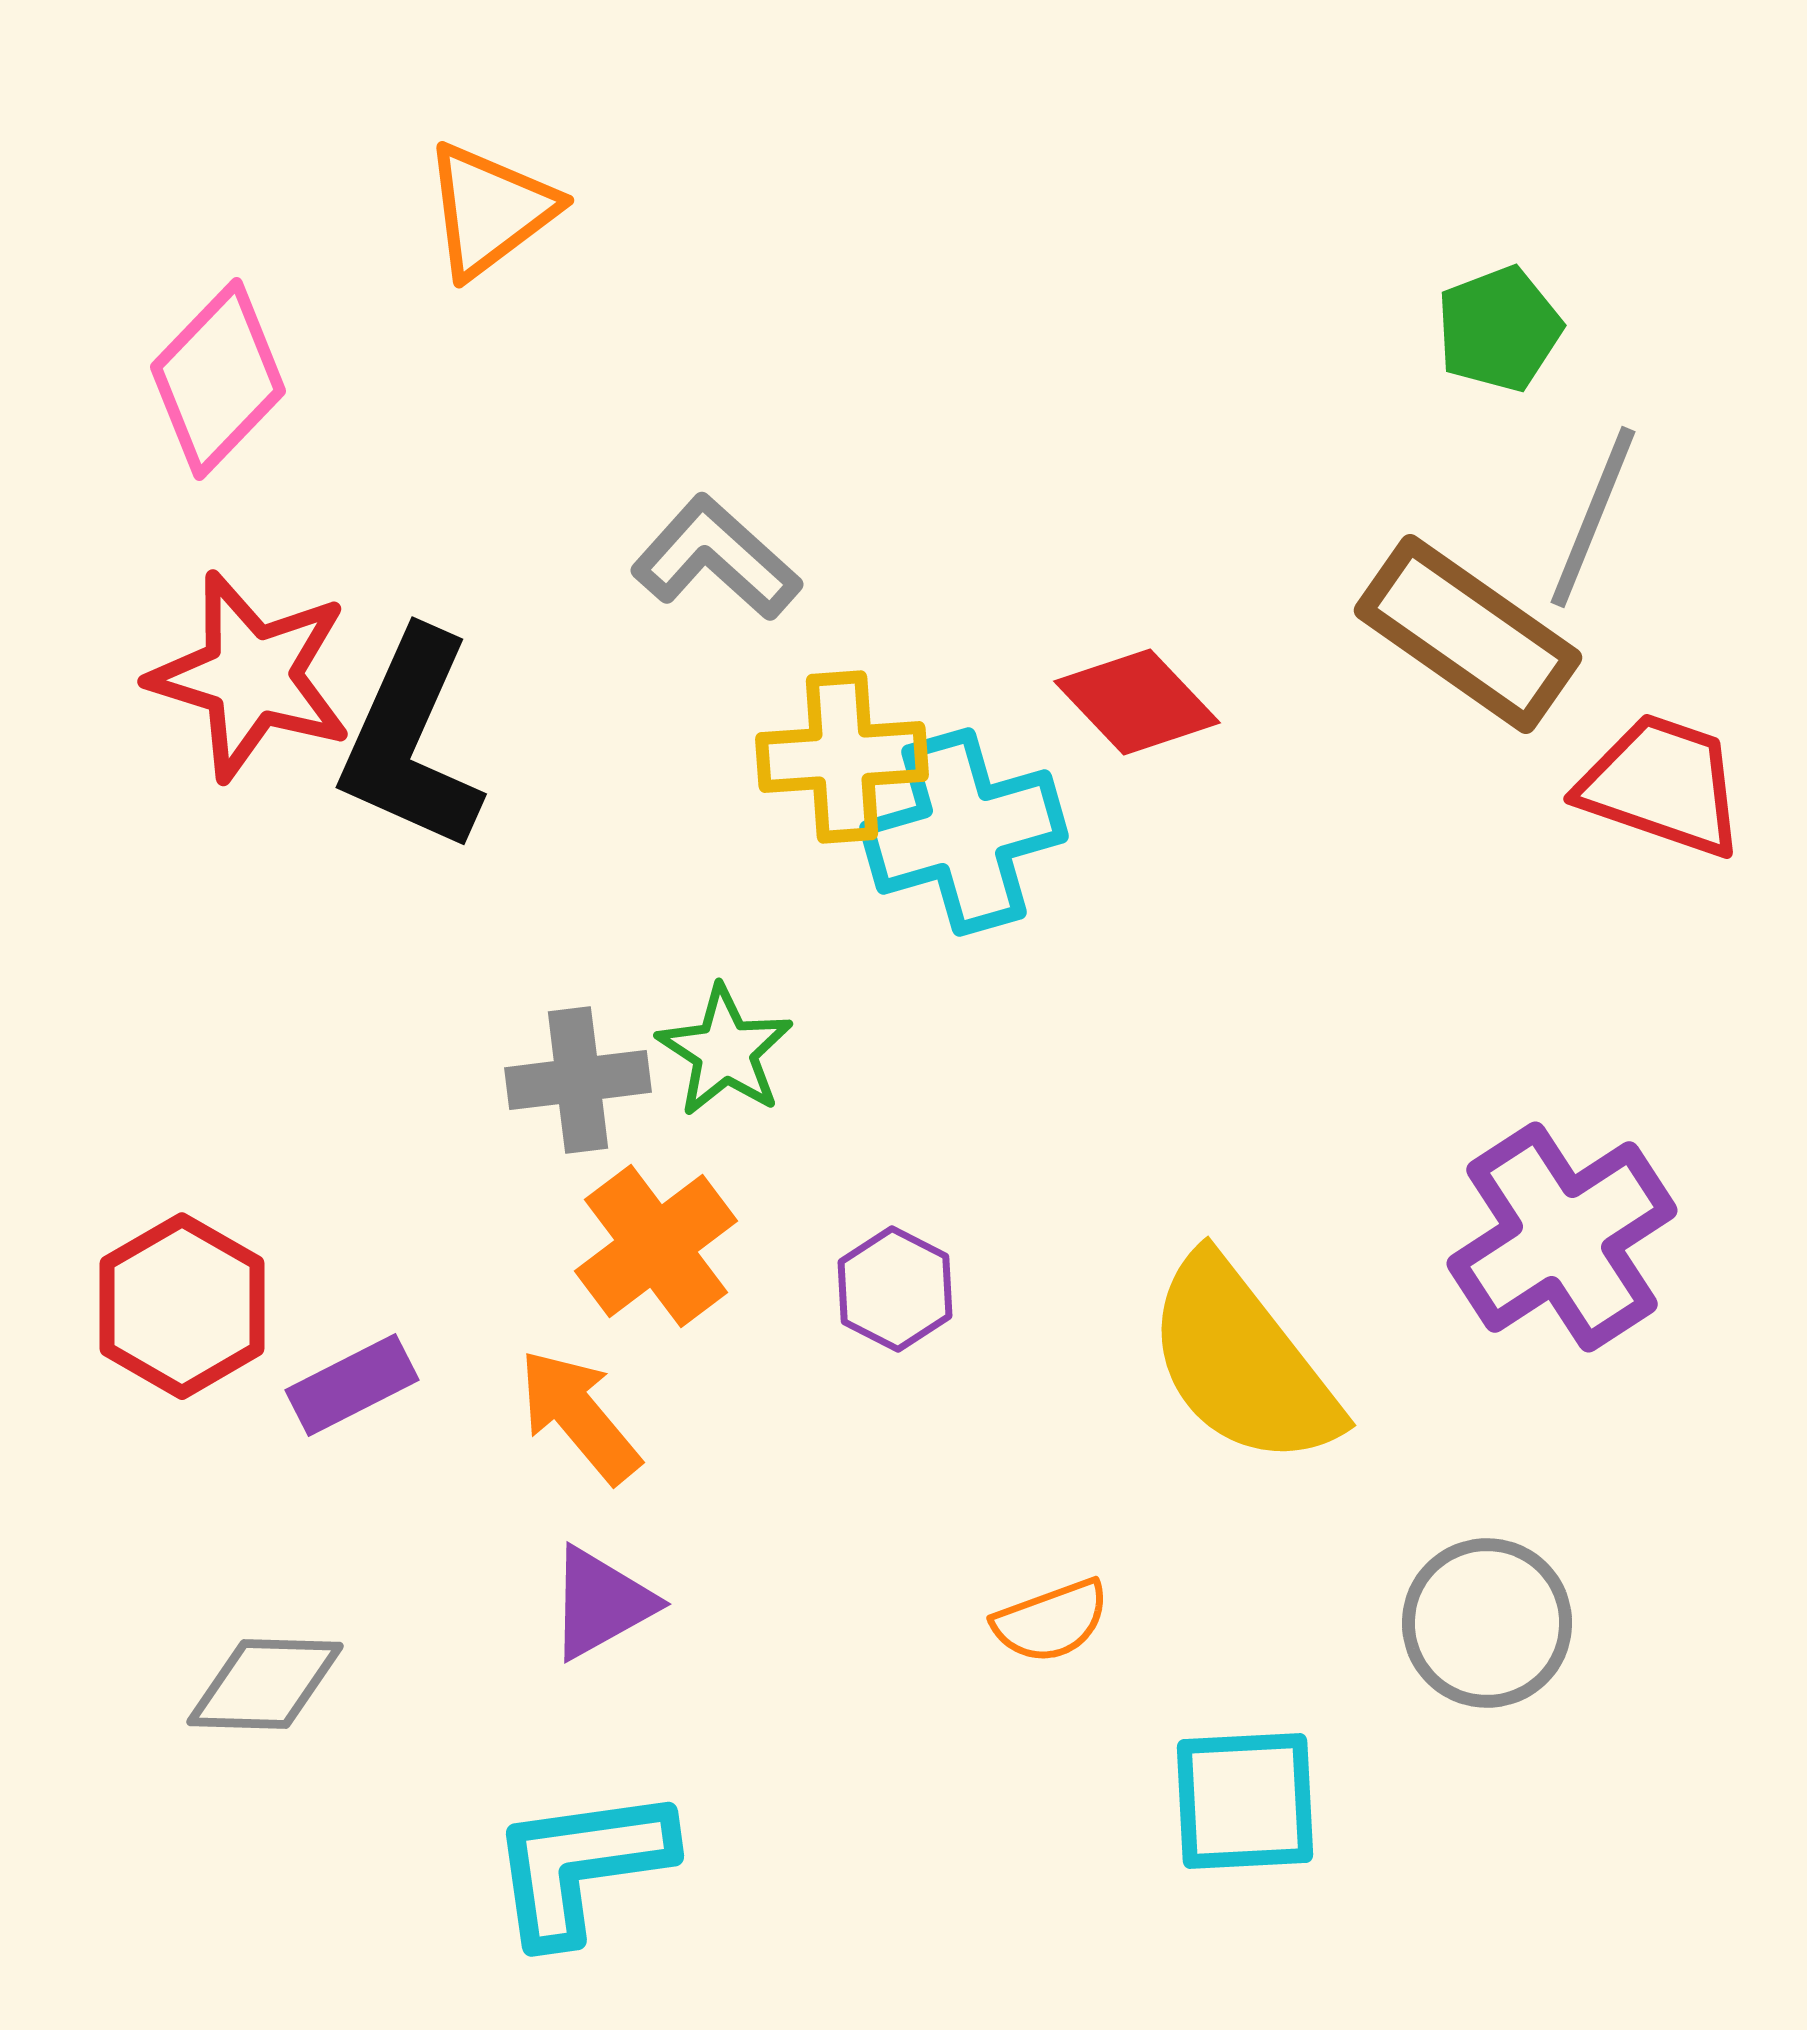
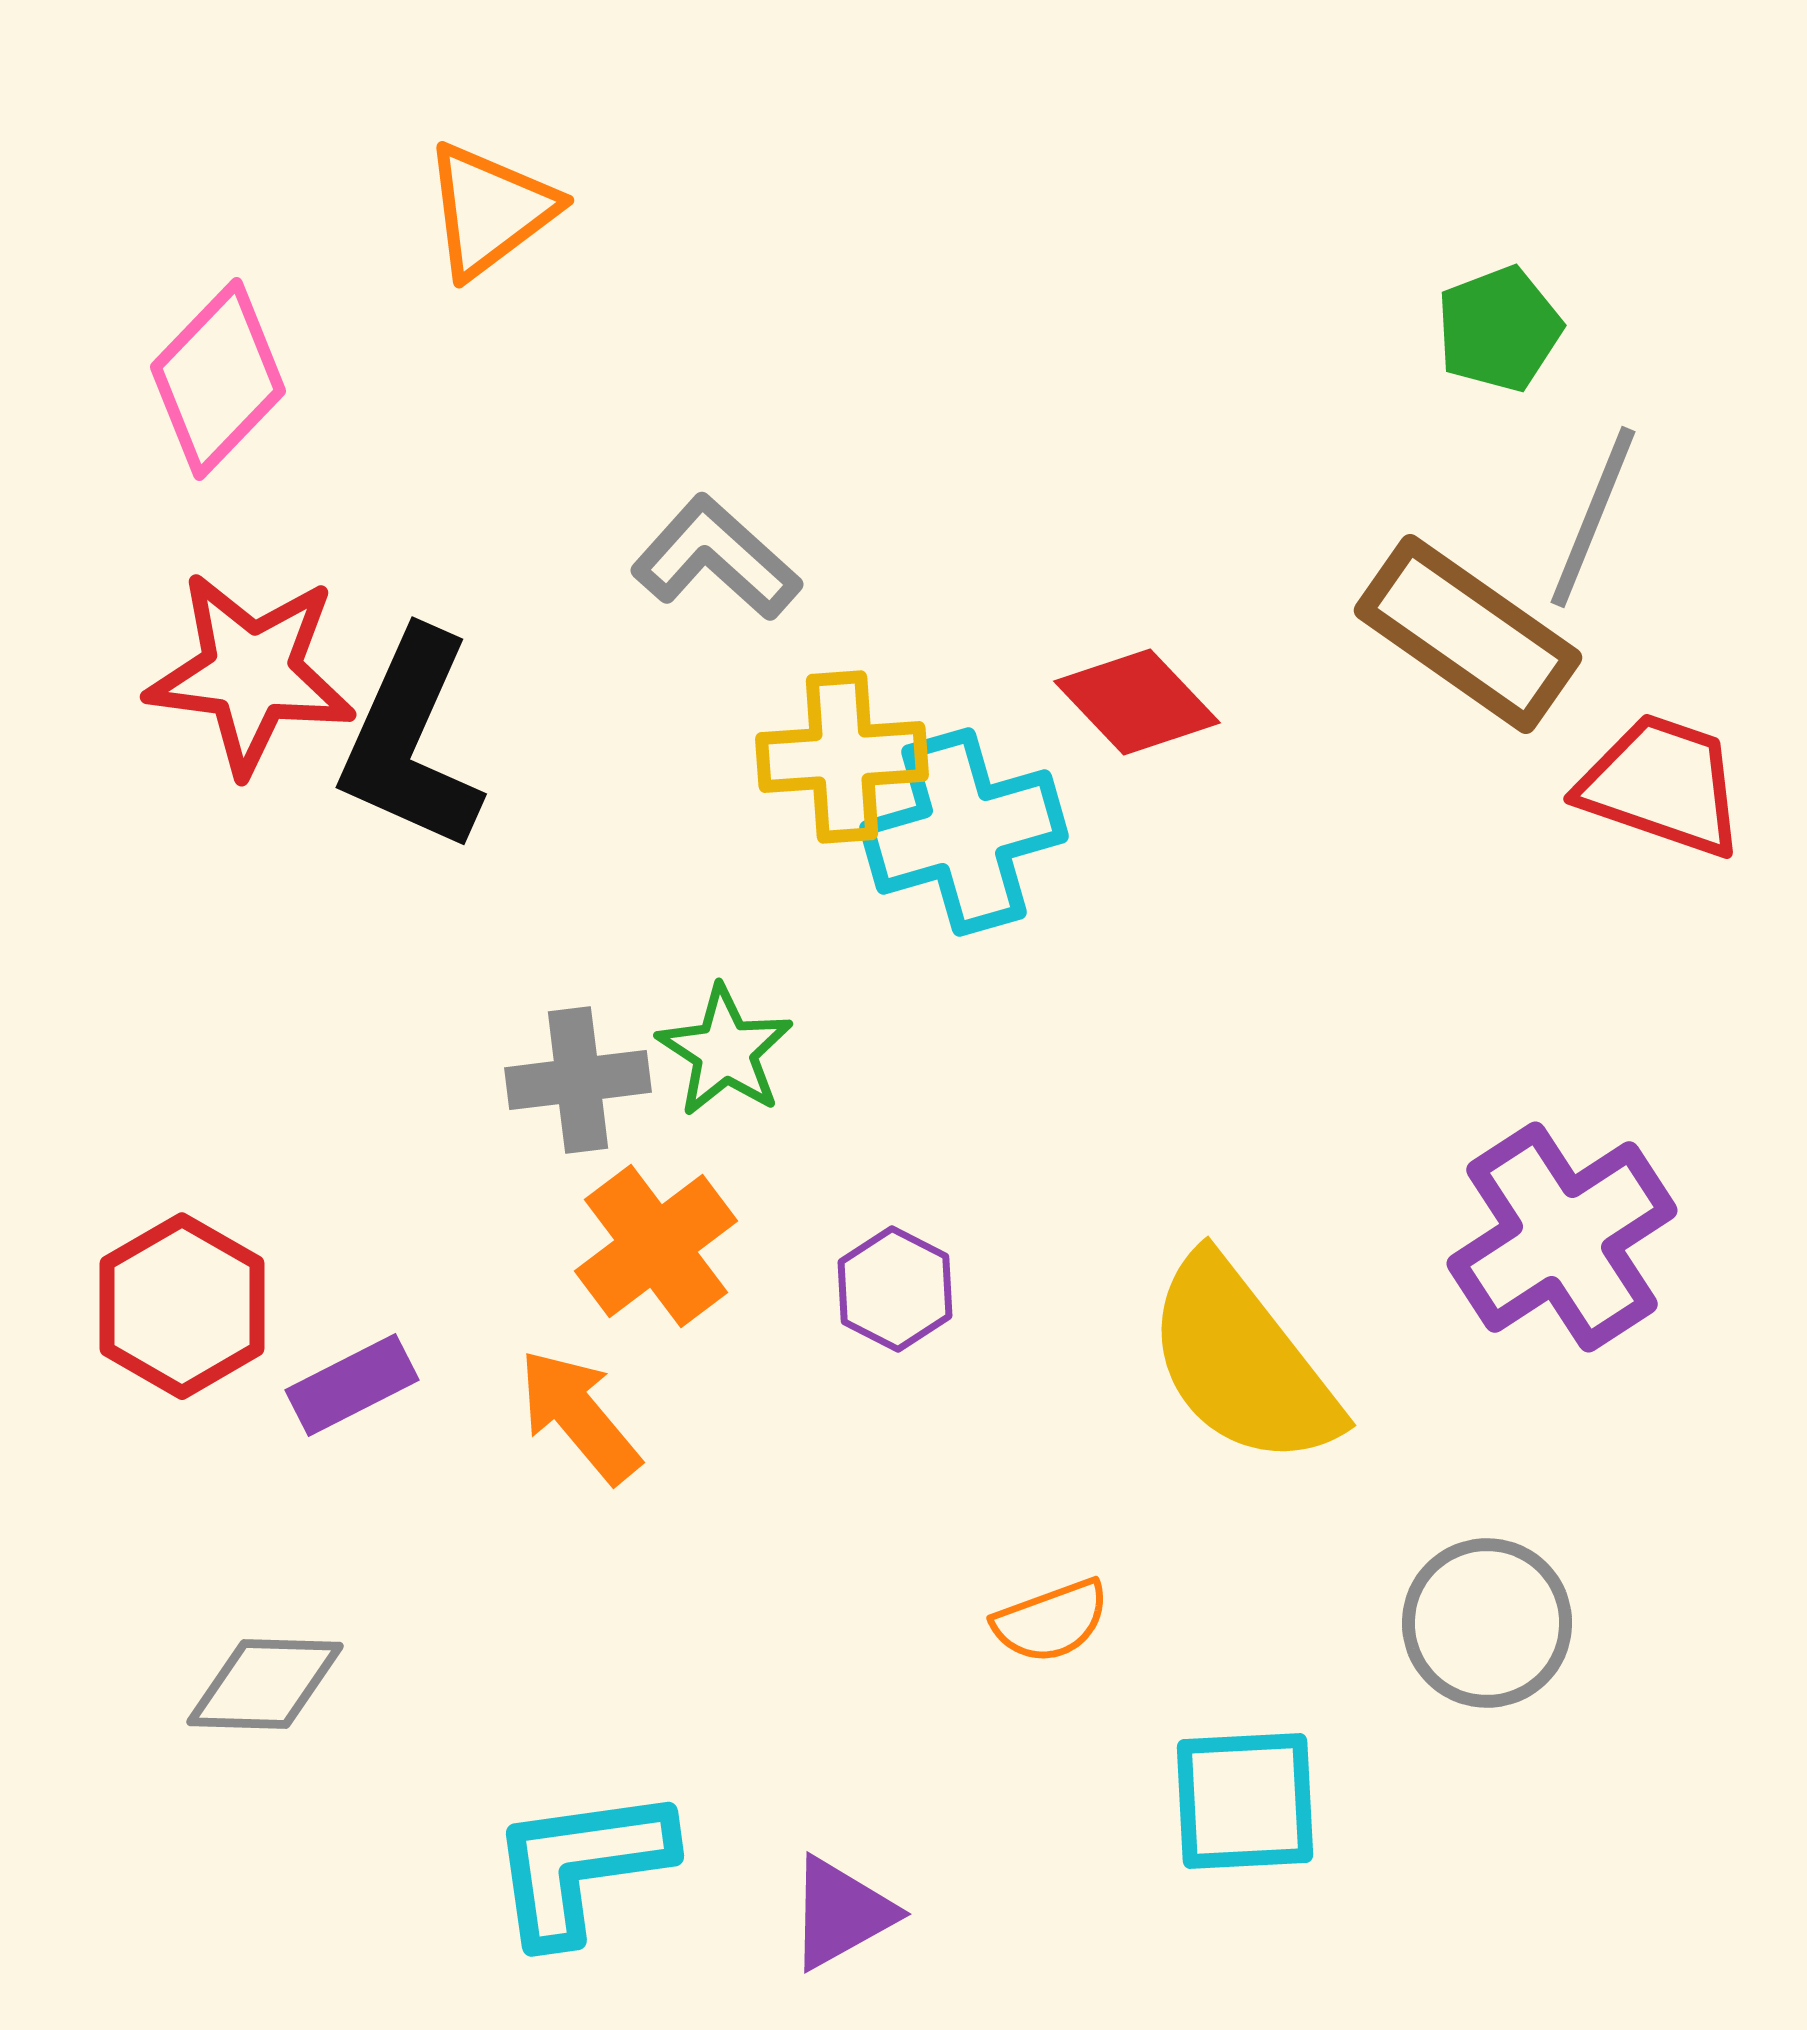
red star: moved 3 px up; rotated 10 degrees counterclockwise
purple triangle: moved 240 px right, 310 px down
